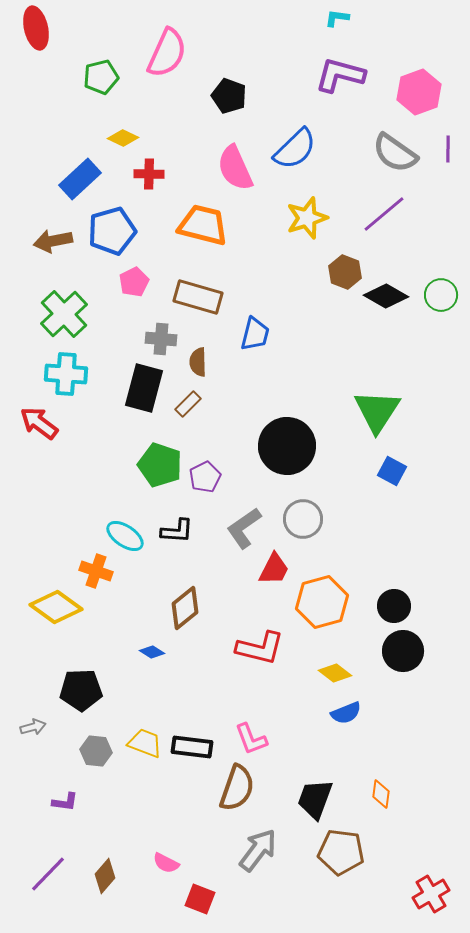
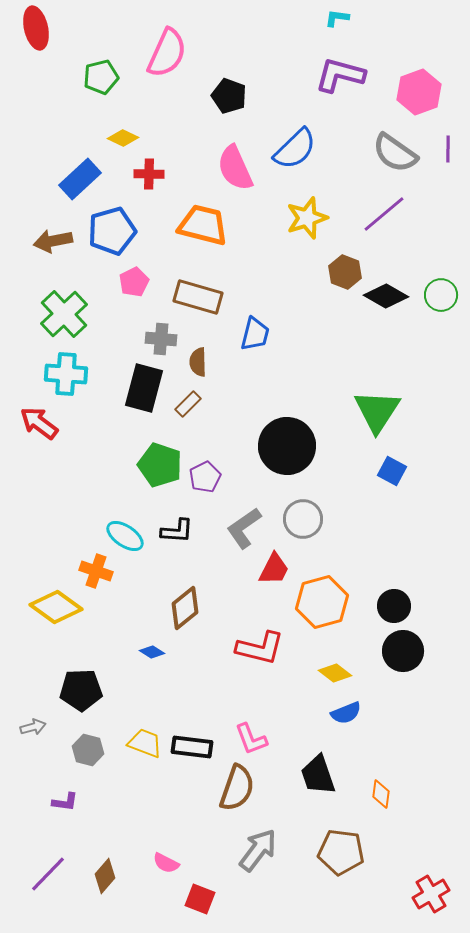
gray hexagon at (96, 751): moved 8 px left, 1 px up; rotated 8 degrees clockwise
black trapezoid at (315, 799): moved 3 px right, 24 px up; rotated 39 degrees counterclockwise
